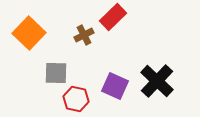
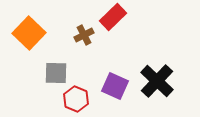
red hexagon: rotated 10 degrees clockwise
